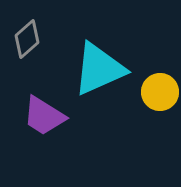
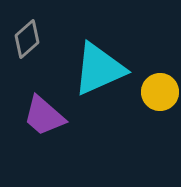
purple trapezoid: rotated 9 degrees clockwise
